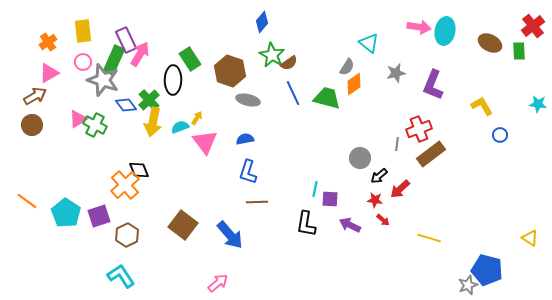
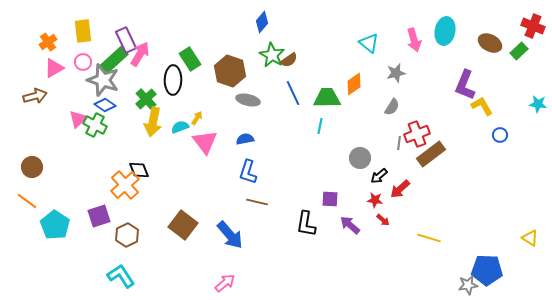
red cross at (533, 26): rotated 30 degrees counterclockwise
pink arrow at (419, 27): moved 5 px left, 13 px down; rotated 65 degrees clockwise
green rectangle at (519, 51): rotated 48 degrees clockwise
green rectangle at (114, 60): rotated 24 degrees clockwise
brown semicircle at (289, 63): moved 3 px up
gray semicircle at (347, 67): moved 45 px right, 40 px down
pink triangle at (49, 73): moved 5 px right, 5 px up
purple L-shape at (433, 85): moved 32 px right
brown arrow at (35, 96): rotated 15 degrees clockwise
green trapezoid at (327, 98): rotated 16 degrees counterclockwise
green cross at (149, 100): moved 3 px left, 1 px up
blue diamond at (126, 105): moved 21 px left; rotated 20 degrees counterclockwise
pink triangle at (78, 119): rotated 12 degrees counterclockwise
brown circle at (32, 125): moved 42 px down
red cross at (419, 129): moved 2 px left, 5 px down
gray line at (397, 144): moved 2 px right, 1 px up
cyan line at (315, 189): moved 5 px right, 63 px up
brown line at (257, 202): rotated 15 degrees clockwise
cyan pentagon at (66, 213): moved 11 px left, 12 px down
purple arrow at (350, 225): rotated 15 degrees clockwise
blue pentagon at (487, 270): rotated 12 degrees counterclockwise
pink arrow at (218, 283): moved 7 px right
gray star at (468, 285): rotated 12 degrees clockwise
